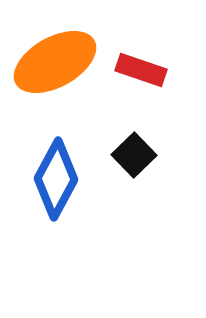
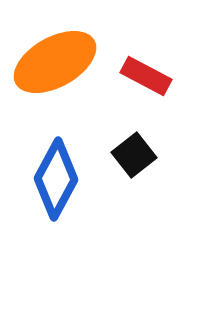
red rectangle: moved 5 px right, 6 px down; rotated 9 degrees clockwise
black square: rotated 6 degrees clockwise
